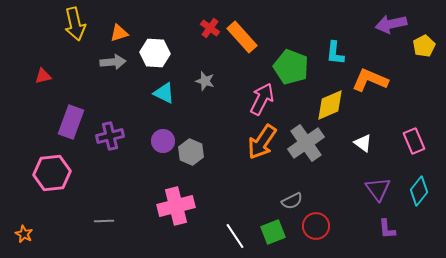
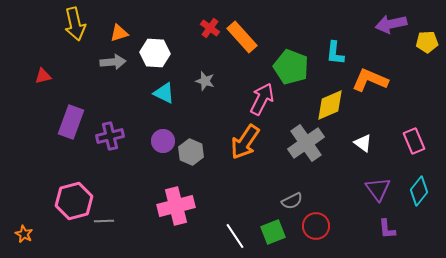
yellow pentagon: moved 3 px right, 4 px up; rotated 25 degrees clockwise
orange arrow: moved 17 px left
pink hexagon: moved 22 px right, 28 px down; rotated 9 degrees counterclockwise
